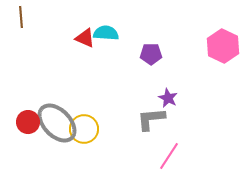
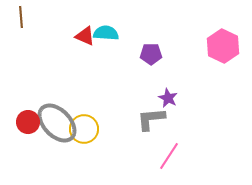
red triangle: moved 2 px up
